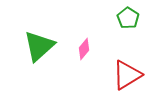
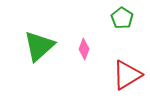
green pentagon: moved 6 px left
pink diamond: rotated 20 degrees counterclockwise
